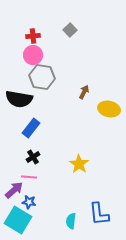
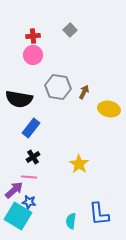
gray hexagon: moved 16 px right, 10 px down
cyan square: moved 4 px up
